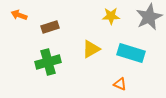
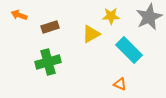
yellow triangle: moved 15 px up
cyan rectangle: moved 2 px left, 3 px up; rotated 28 degrees clockwise
